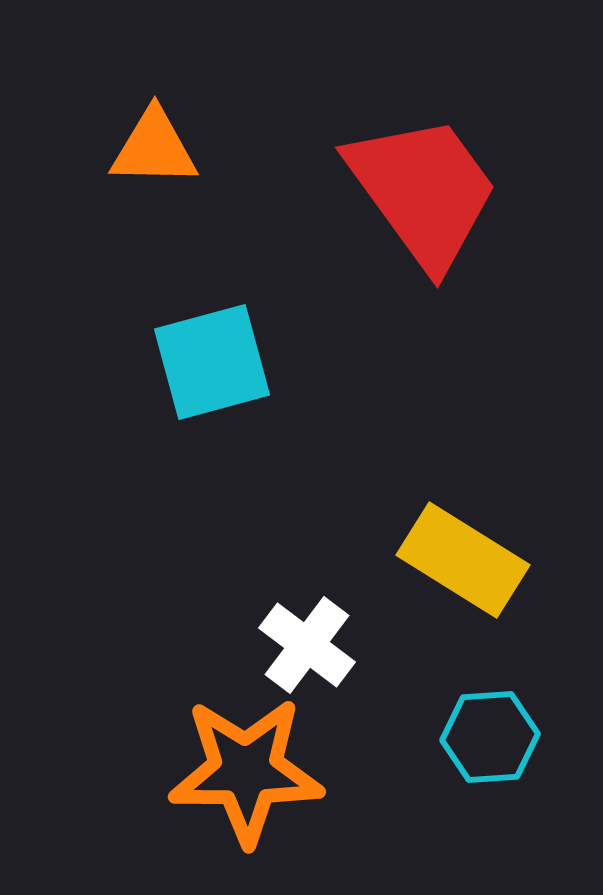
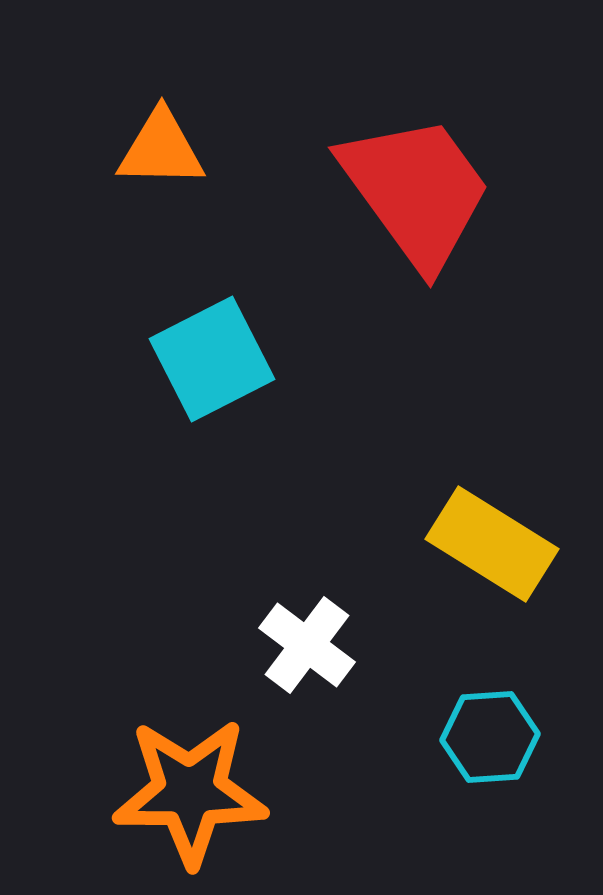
orange triangle: moved 7 px right, 1 px down
red trapezoid: moved 7 px left
cyan square: moved 3 px up; rotated 12 degrees counterclockwise
yellow rectangle: moved 29 px right, 16 px up
orange star: moved 56 px left, 21 px down
